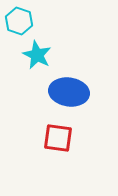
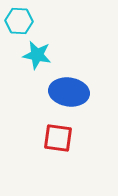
cyan hexagon: rotated 16 degrees counterclockwise
cyan star: rotated 16 degrees counterclockwise
